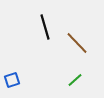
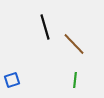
brown line: moved 3 px left, 1 px down
green line: rotated 42 degrees counterclockwise
